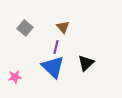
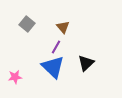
gray square: moved 2 px right, 4 px up
purple line: rotated 16 degrees clockwise
